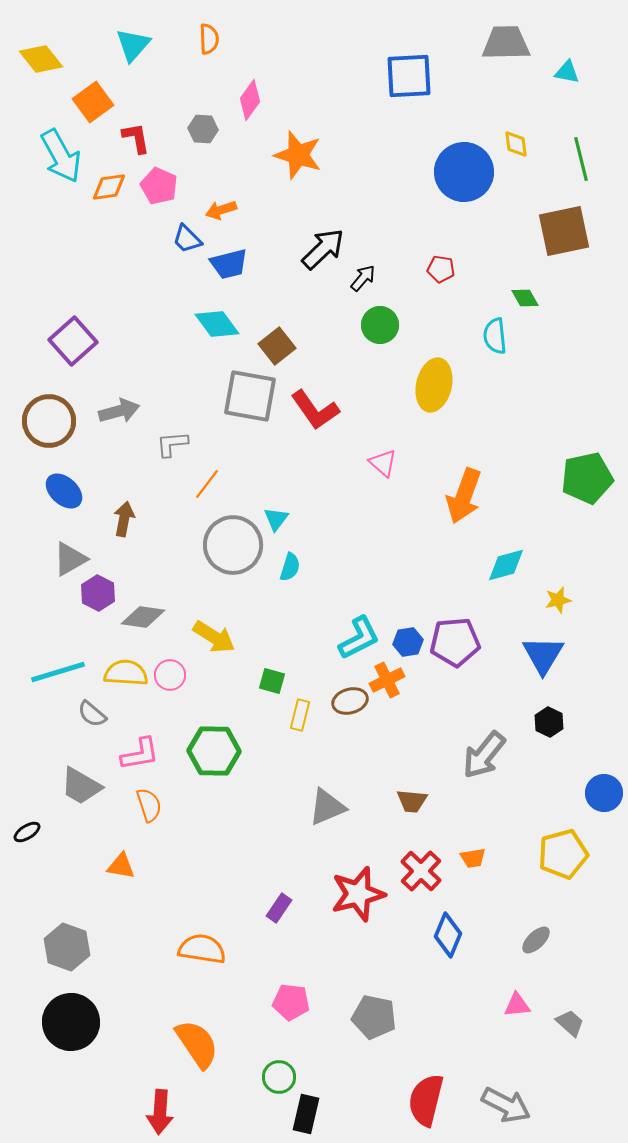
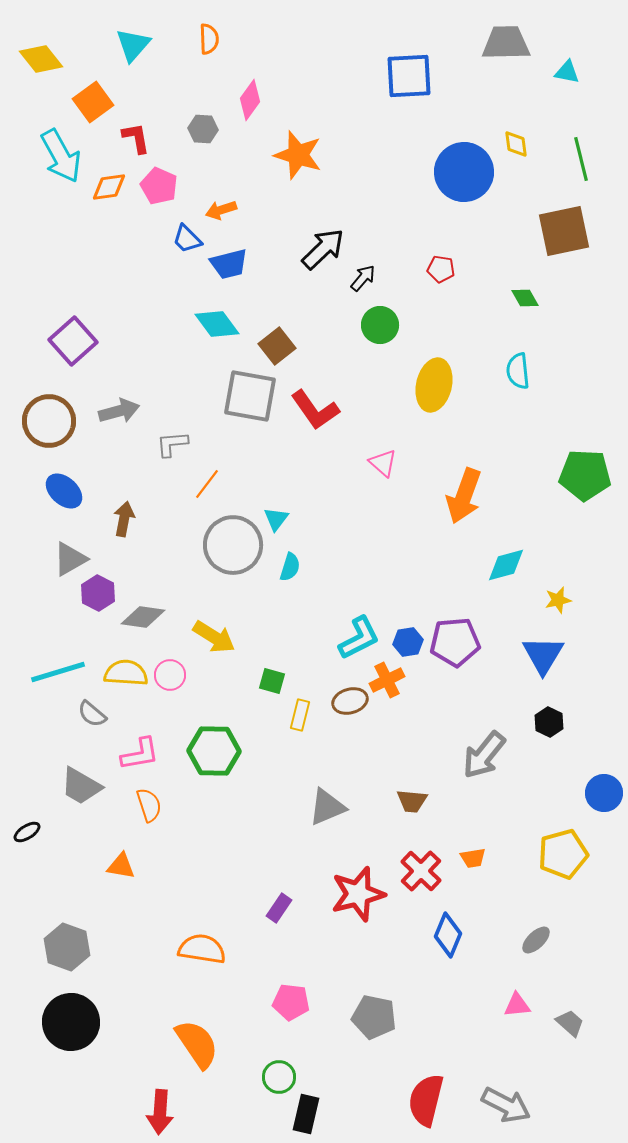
cyan semicircle at (495, 336): moved 23 px right, 35 px down
green pentagon at (587, 478): moved 2 px left, 3 px up; rotated 15 degrees clockwise
